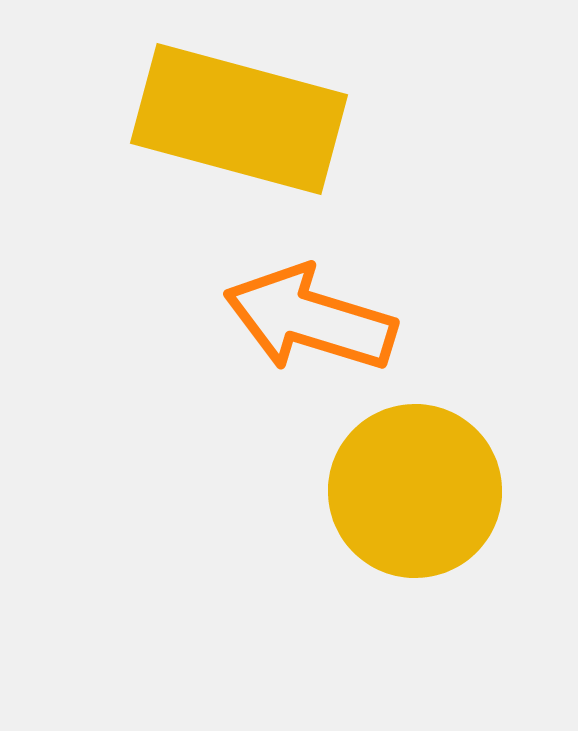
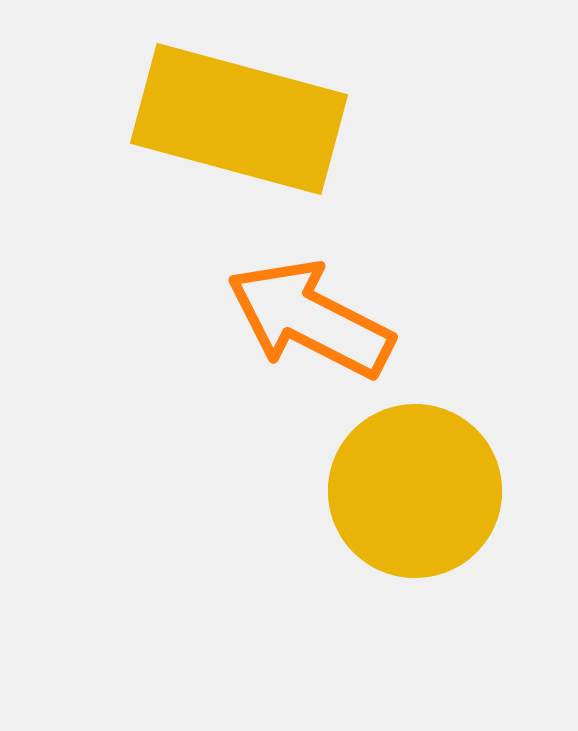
orange arrow: rotated 10 degrees clockwise
